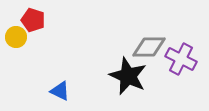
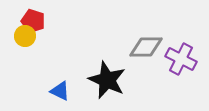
red pentagon: moved 1 px down
yellow circle: moved 9 px right, 1 px up
gray diamond: moved 3 px left
black star: moved 21 px left, 4 px down
